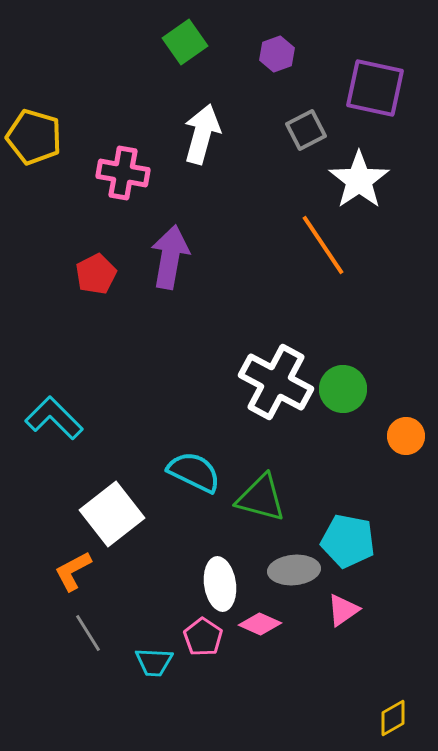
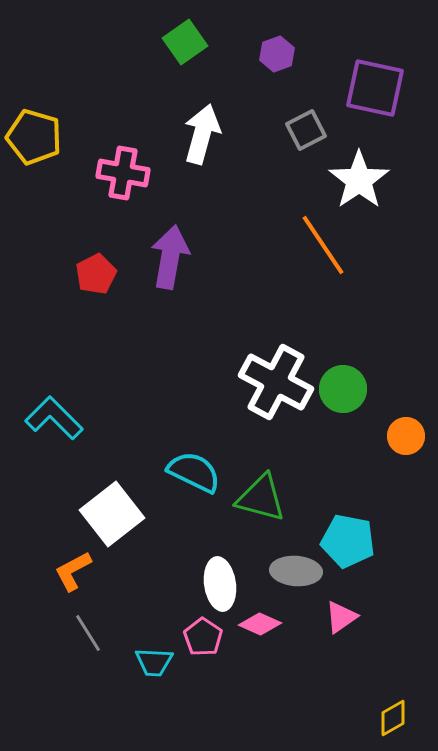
gray ellipse: moved 2 px right, 1 px down; rotated 9 degrees clockwise
pink triangle: moved 2 px left, 7 px down
